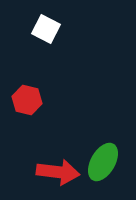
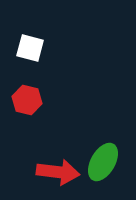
white square: moved 16 px left, 19 px down; rotated 12 degrees counterclockwise
